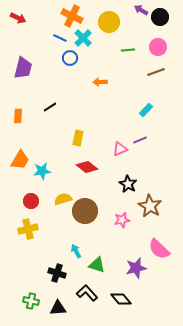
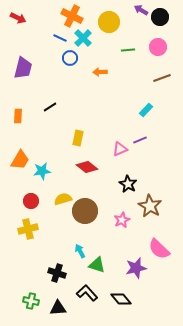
brown line: moved 6 px right, 6 px down
orange arrow: moved 10 px up
pink star: rotated 14 degrees counterclockwise
cyan arrow: moved 4 px right
